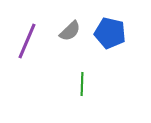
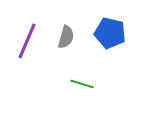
gray semicircle: moved 4 px left, 6 px down; rotated 30 degrees counterclockwise
green line: rotated 75 degrees counterclockwise
